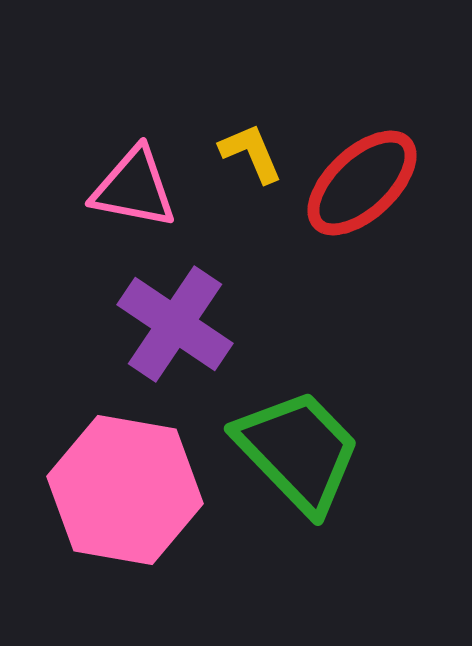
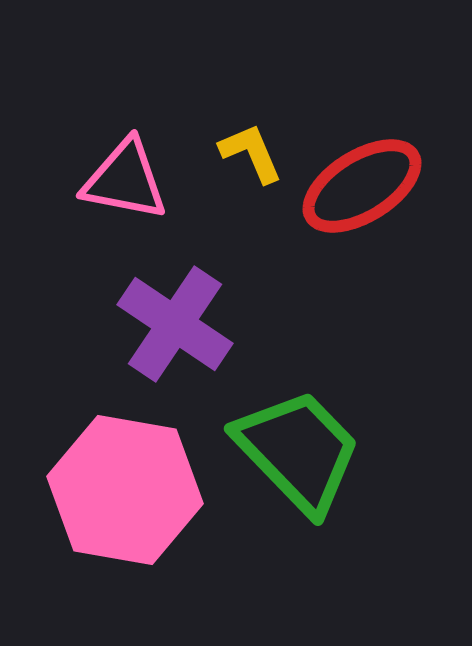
red ellipse: moved 3 px down; rotated 11 degrees clockwise
pink triangle: moved 9 px left, 8 px up
